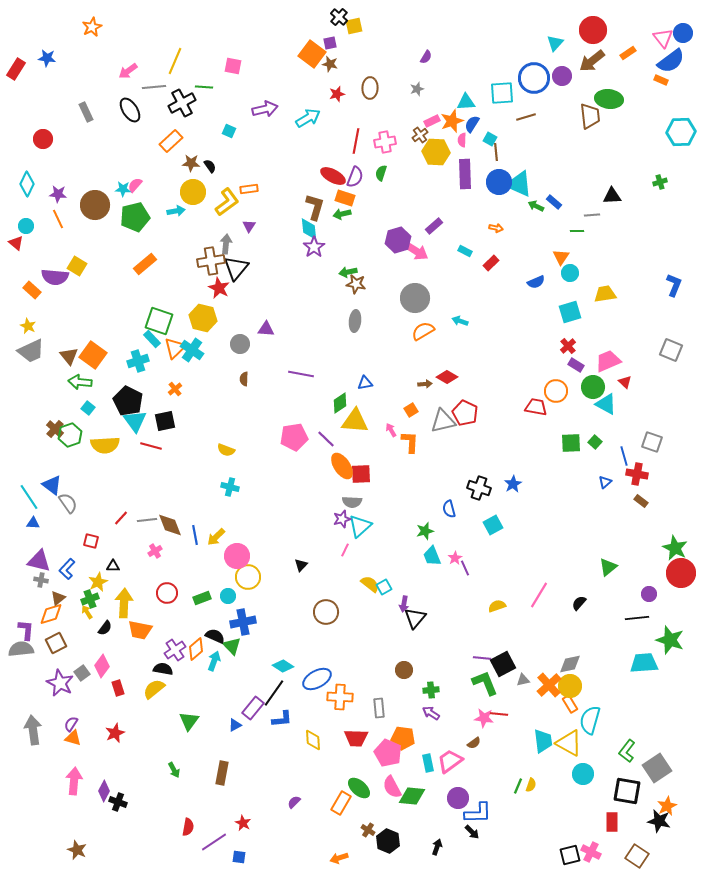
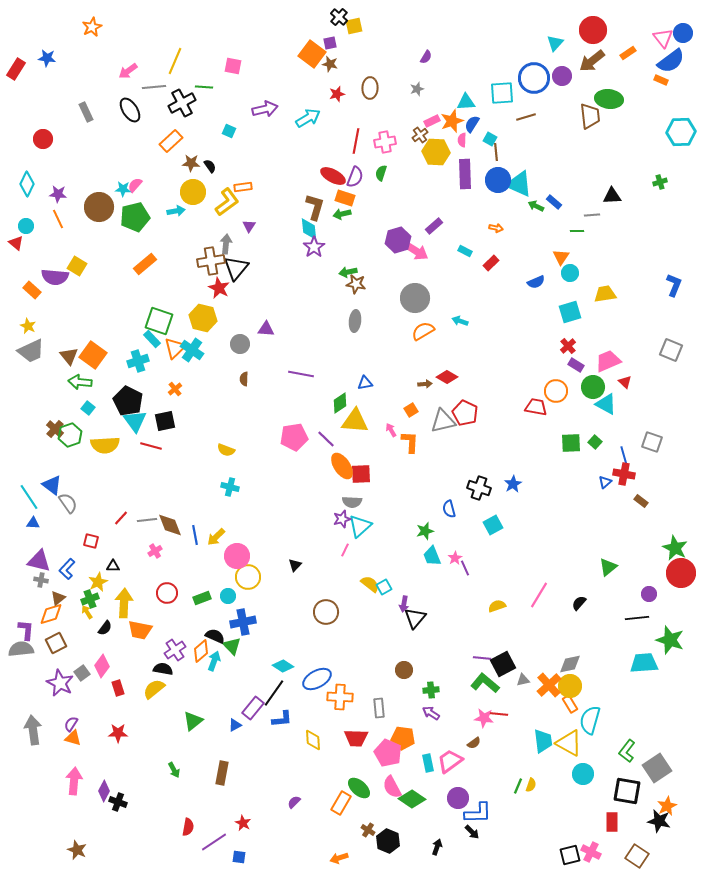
blue circle at (499, 182): moved 1 px left, 2 px up
orange rectangle at (249, 189): moved 6 px left, 2 px up
brown circle at (95, 205): moved 4 px right, 2 px down
red cross at (637, 474): moved 13 px left
black triangle at (301, 565): moved 6 px left
orange diamond at (196, 649): moved 5 px right, 2 px down
green L-shape at (485, 683): rotated 28 degrees counterclockwise
green triangle at (189, 721): moved 4 px right; rotated 15 degrees clockwise
red star at (115, 733): moved 3 px right; rotated 24 degrees clockwise
green diamond at (412, 796): moved 3 px down; rotated 28 degrees clockwise
